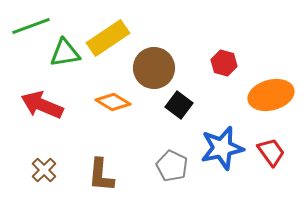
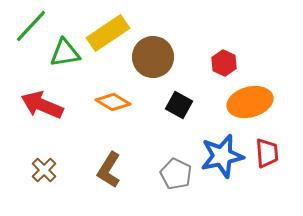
green line: rotated 27 degrees counterclockwise
yellow rectangle: moved 5 px up
red hexagon: rotated 10 degrees clockwise
brown circle: moved 1 px left, 11 px up
orange ellipse: moved 21 px left, 7 px down
black square: rotated 8 degrees counterclockwise
blue star: moved 8 px down
red trapezoid: moved 4 px left, 1 px down; rotated 32 degrees clockwise
gray pentagon: moved 4 px right, 8 px down
brown L-shape: moved 8 px right, 5 px up; rotated 27 degrees clockwise
